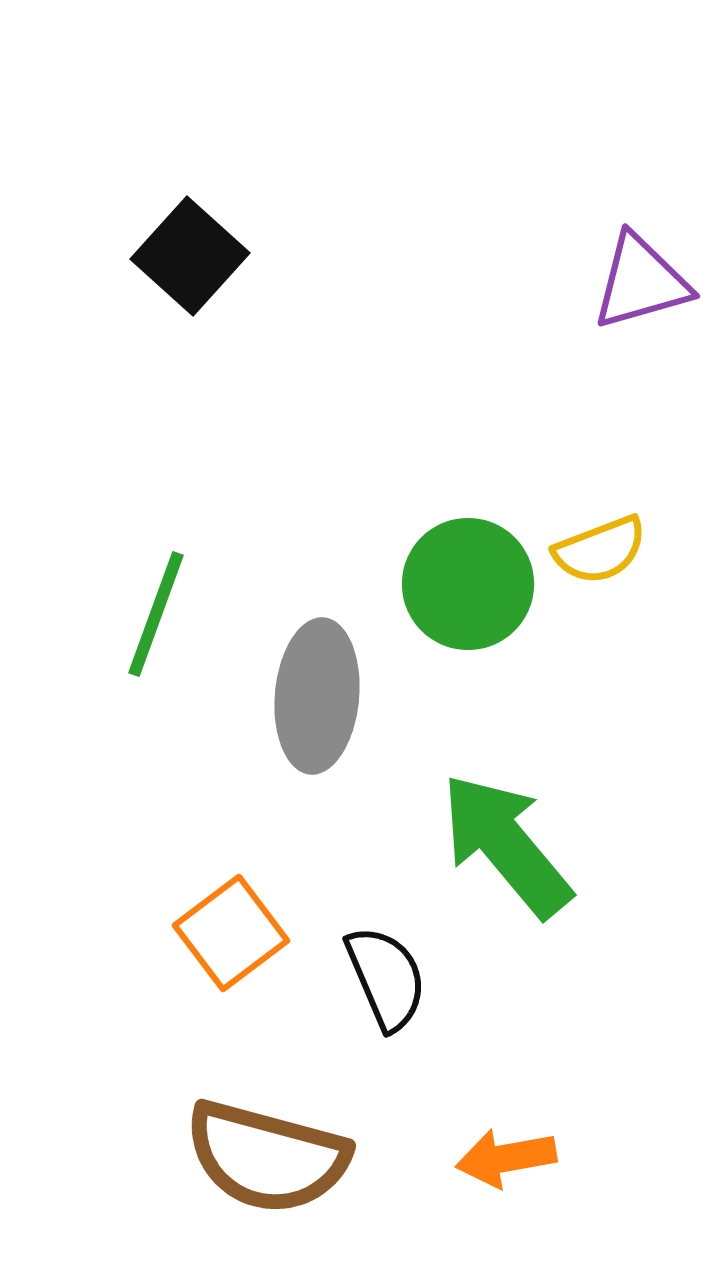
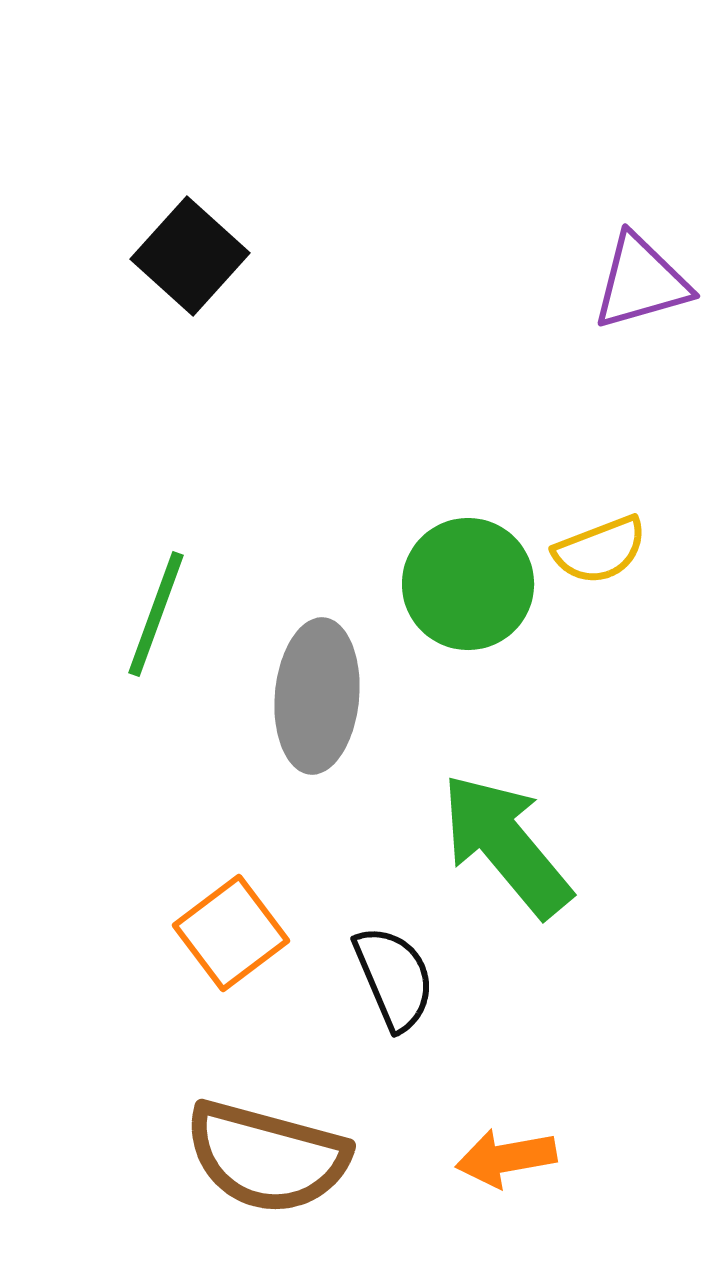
black semicircle: moved 8 px right
